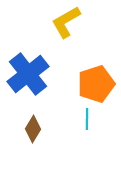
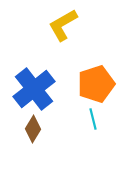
yellow L-shape: moved 3 px left, 3 px down
blue cross: moved 6 px right, 15 px down
cyan line: moved 6 px right; rotated 15 degrees counterclockwise
